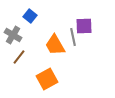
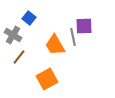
blue square: moved 1 px left, 2 px down
